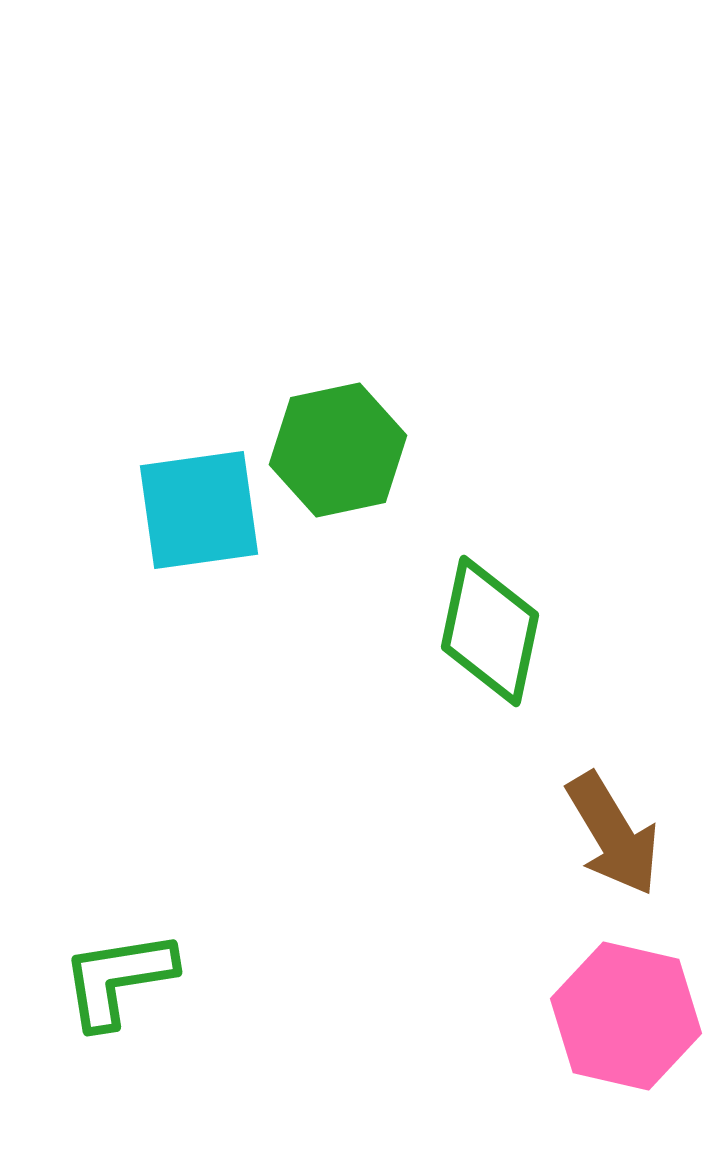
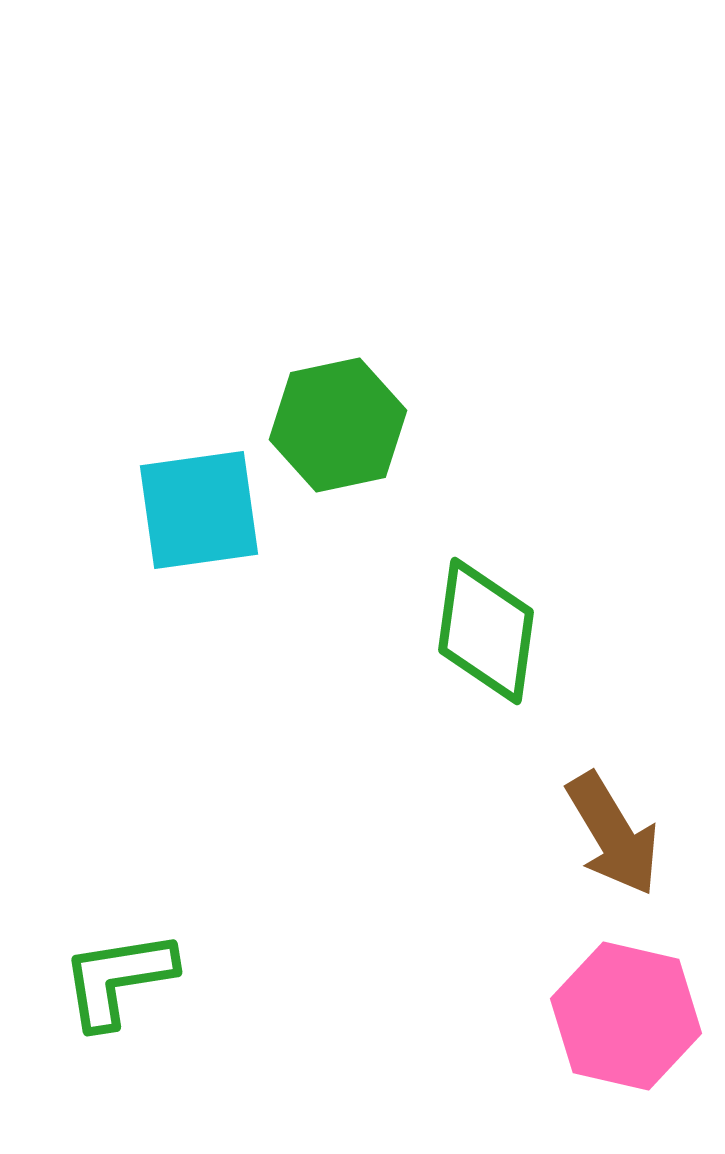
green hexagon: moved 25 px up
green diamond: moved 4 px left; rotated 4 degrees counterclockwise
